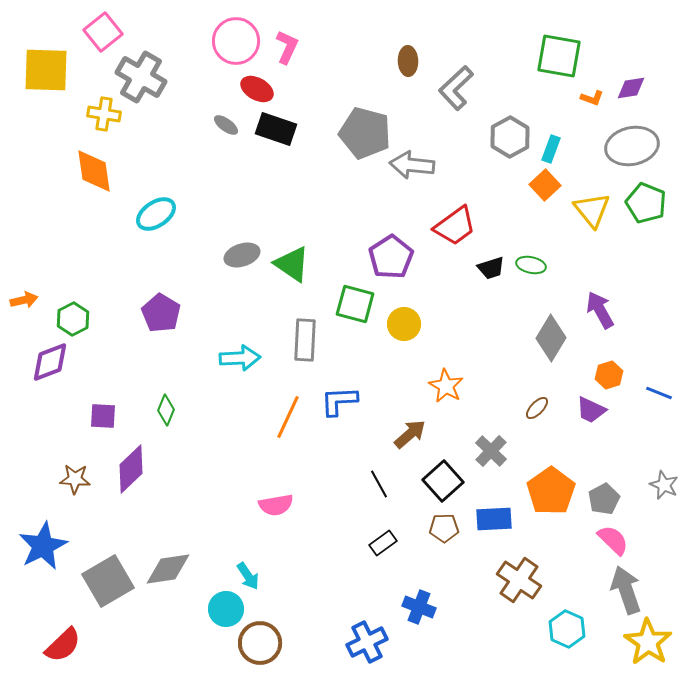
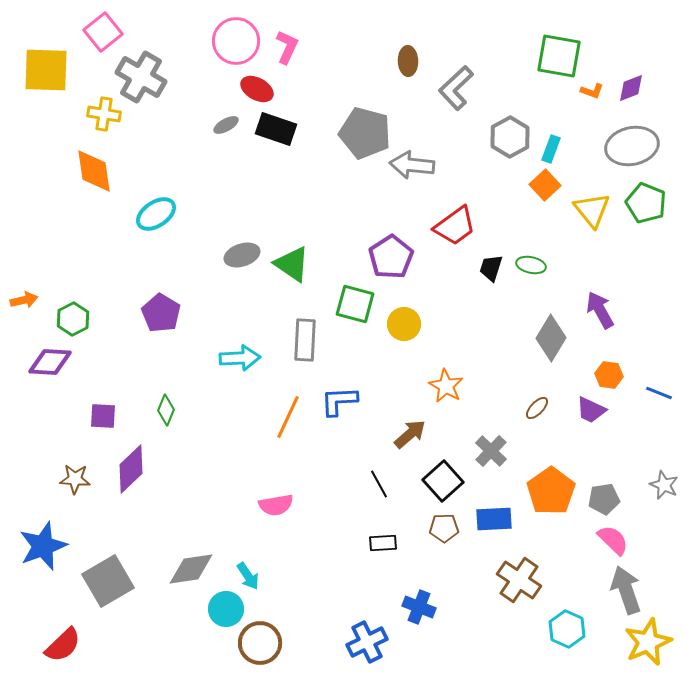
purple diamond at (631, 88): rotated 12 degrees counterclockwise
orange L-shape at (592, 98): moved 7 px up
gray ellipse at (226, 125): rotated 65 degrees counterclockwise
black trapezoid at (491, 268): rotated 124 degrees clockwise
purple diamond at (50, 362): rotated 24 degrees clockwise
orange hexagon at (609, 375): rotated 24 degrees clockwise
gray pentagon at (604, 499): rotated 20 degrees clockwise
black rectangle at (383, 543): rotated 32 degrees clockwise
blue star at (43, 546): rotated 6 degrees clockwise
gray diamond at (168, 569): moved 23 px right
yellow star at (648, 642): rotated 15 degrees clockwise
